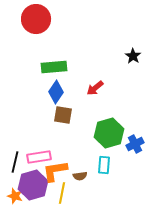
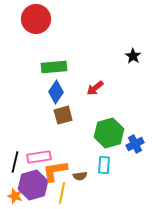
brown square: rotated 24 degrees counterclockwise
